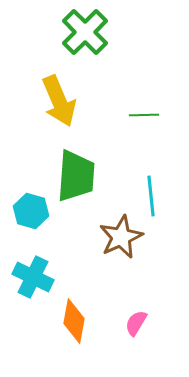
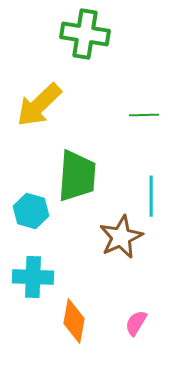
green cross: moved 2 px down; rotated 36 degrees counterclockwise
yellow arrow: moved 20 px left, 4 px down; rotated 69 degrees clockwise
green trapezoid: moved 1 px right
cyan line: rotated 6 degrees clockwise
cyan cross: rotated 24 degrees counterclockwise
